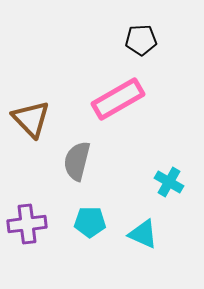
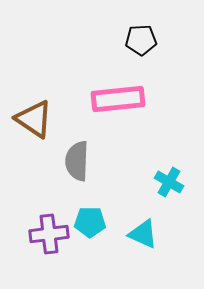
pink rectangle: rotated 24 degrees clockwise
brown triangle: moved 3 px right; rotated 12 degrees counterclockwise
gray semicircle: rotated 12 degrees counterclockwise
purple cross: moved 22 px right, 10 px down
